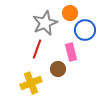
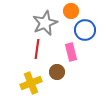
orange circle: moved 1 px right, 2 px up
red line: rotated 12 degrees counterclockwise
brown circle: moved 1 px left, 3 px down
